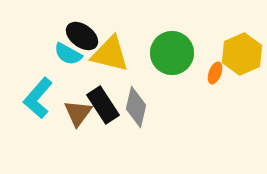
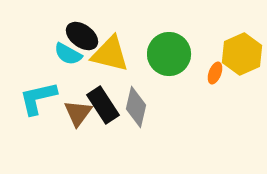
green circle: moved 3 px left, 1 px down
cyan L-shape: rotated 36 degrees clockwise
